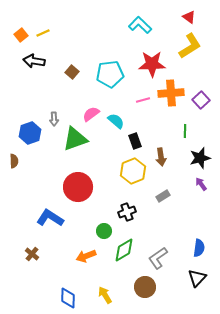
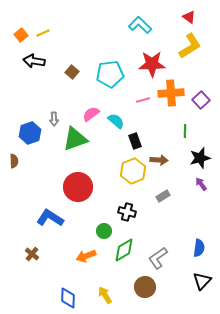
brown arrow: moved 2 px left, 3 px down; rotated 78 degrees counterclockwise
black cross: rotated 36 degrees clockwise
black triangle: moved 5 px right, 3 px down
